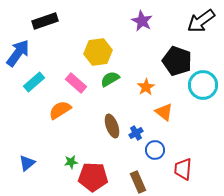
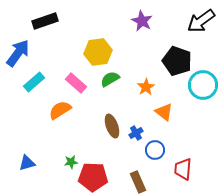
blue triangle: rotated 24 degrees clockwise
